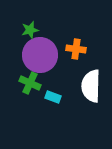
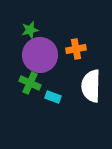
orange cross: rotated 18 degrees counterclockwise
